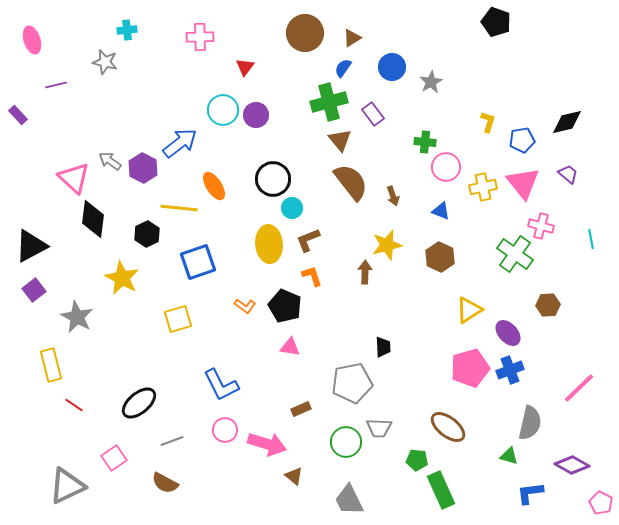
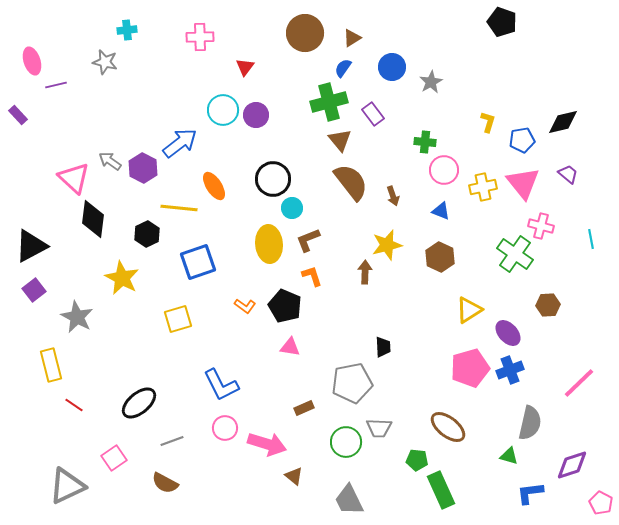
black pentagon at (496, 22): moved 6 px right
pink ellipse at (32, 40): moved 21 px down
black diamond at (567, 122): moved 4 px left
pink circle at (446, 167): moved 2 px left, 3 px down
pink line at (579, 388): moved 5 px up
brown rectangle at (301, 409): moved 3 px right, 1 px up
pink circle at (225, 430): moved 2 px up
purple diamond at (572, 465): rotated 48 degrees counterclockwise
